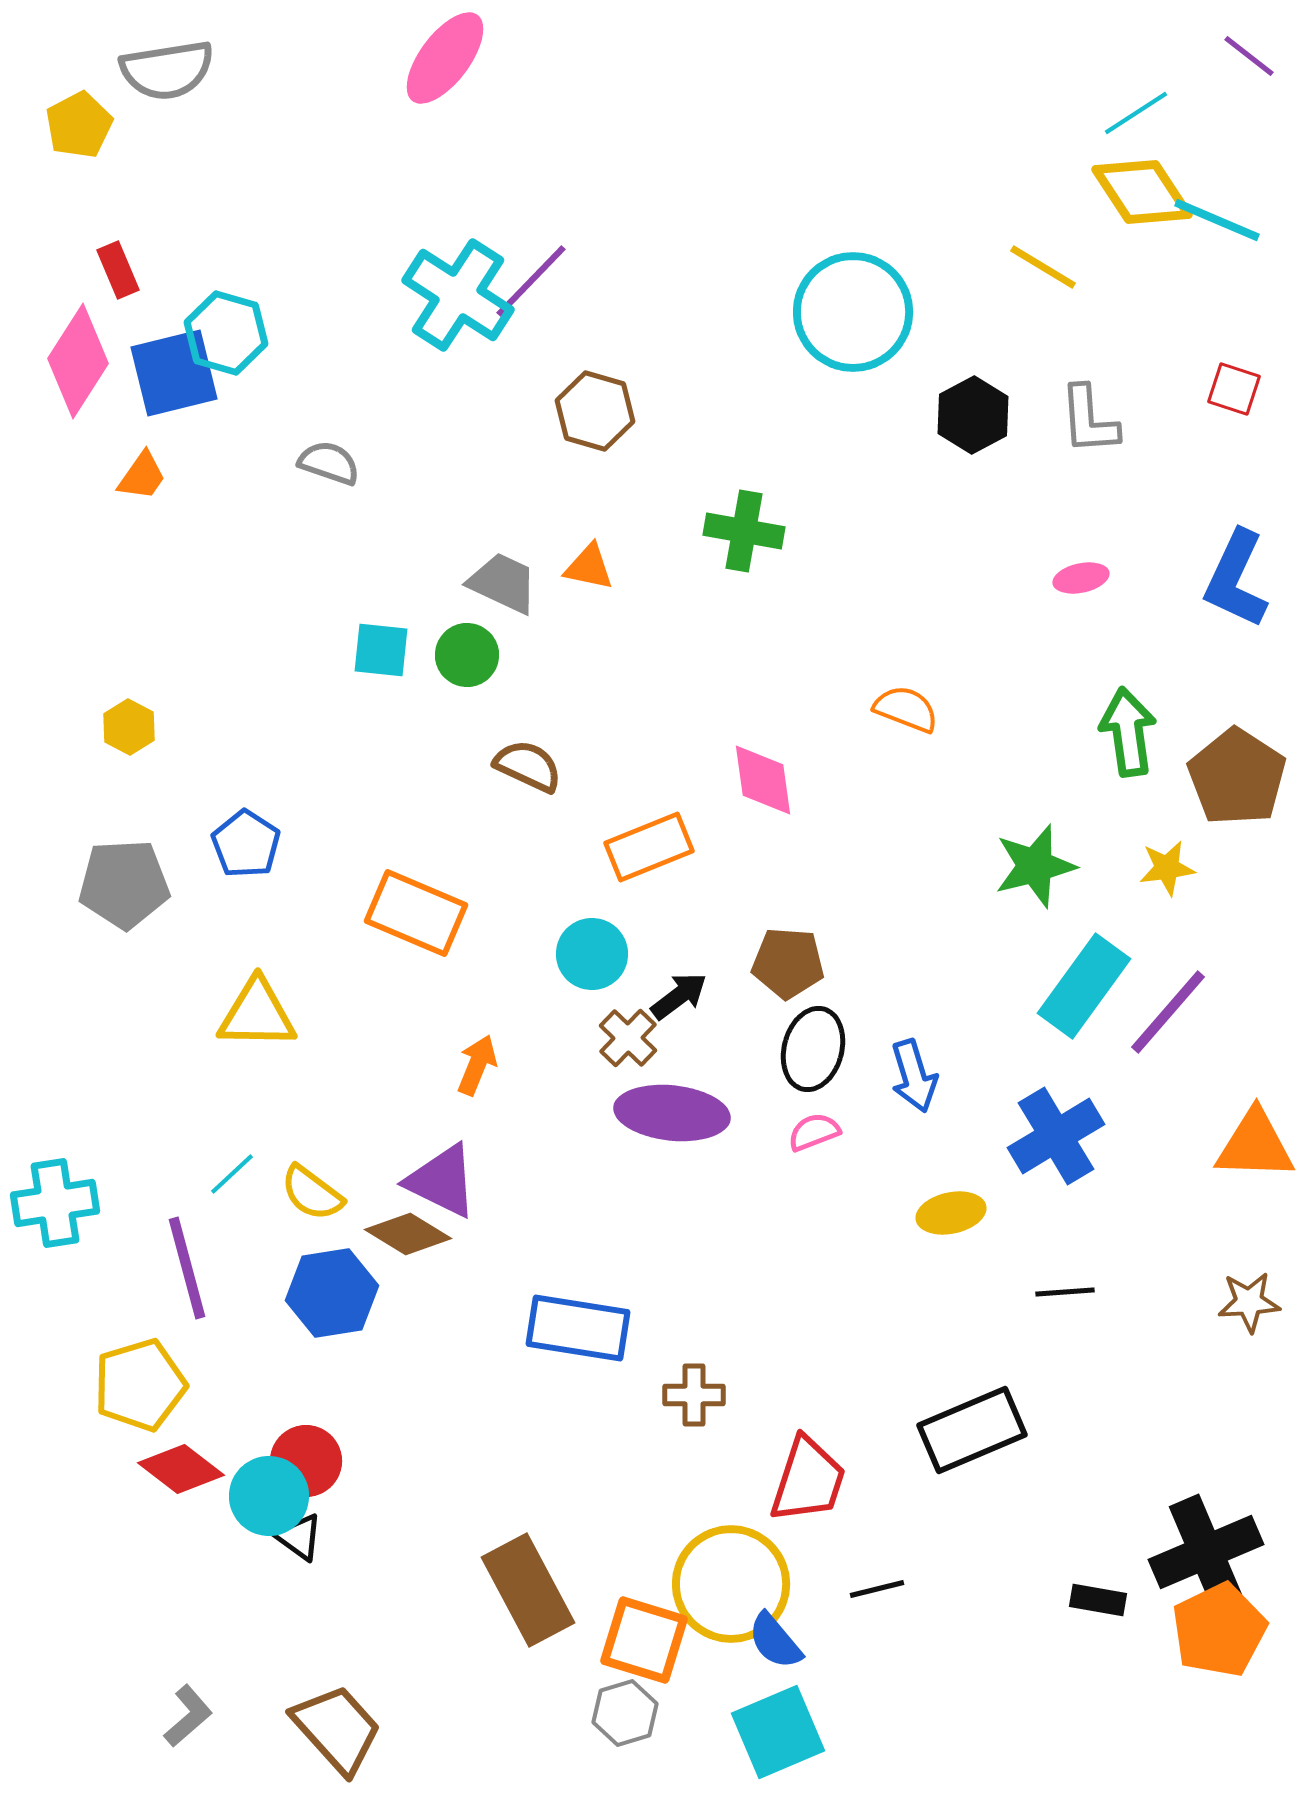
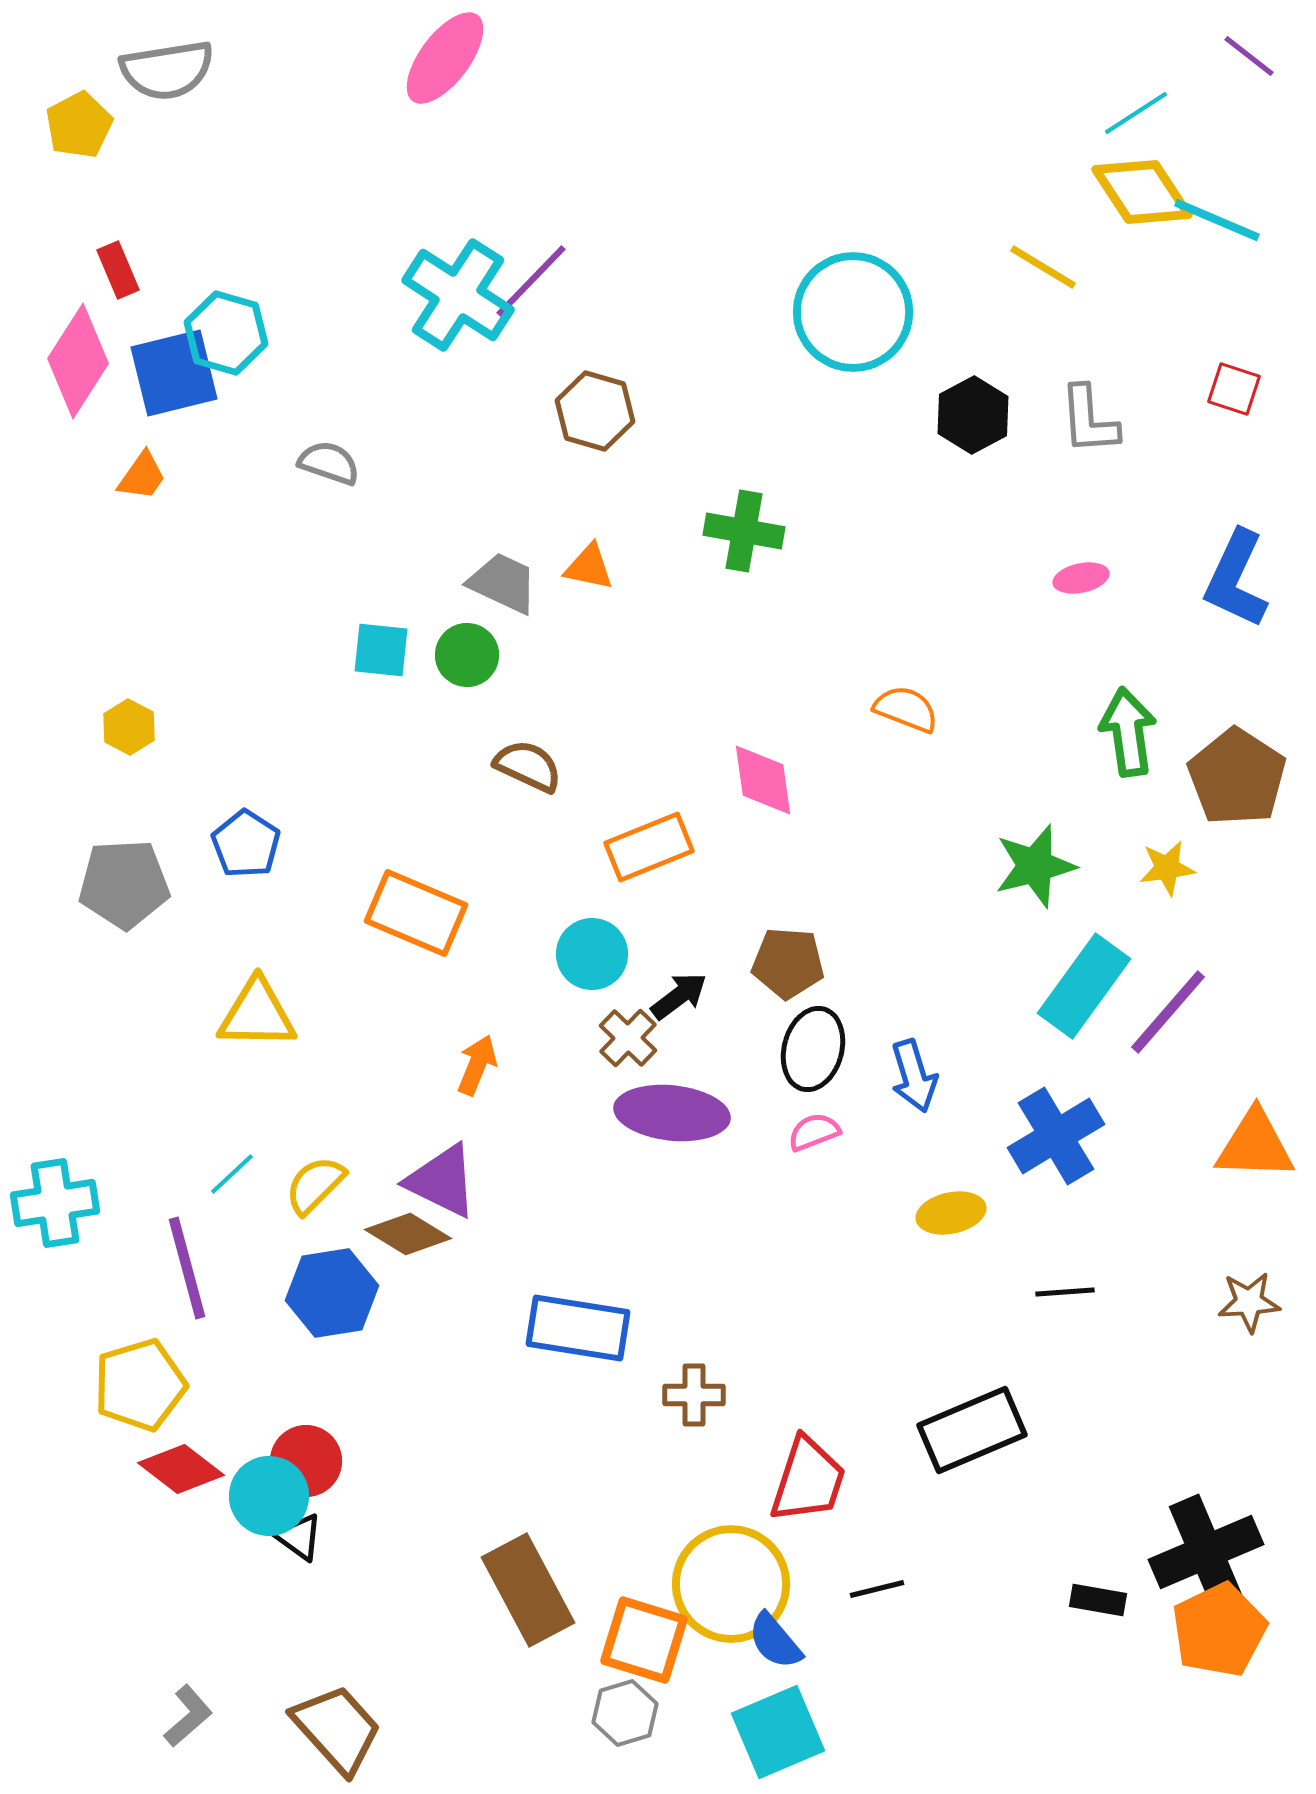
yellow semicircle at (312, 1193): moved 3 px right, 8 px up; rotated 98 degrees clockwise
